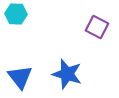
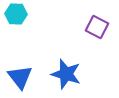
blue star: moved 1 px left
